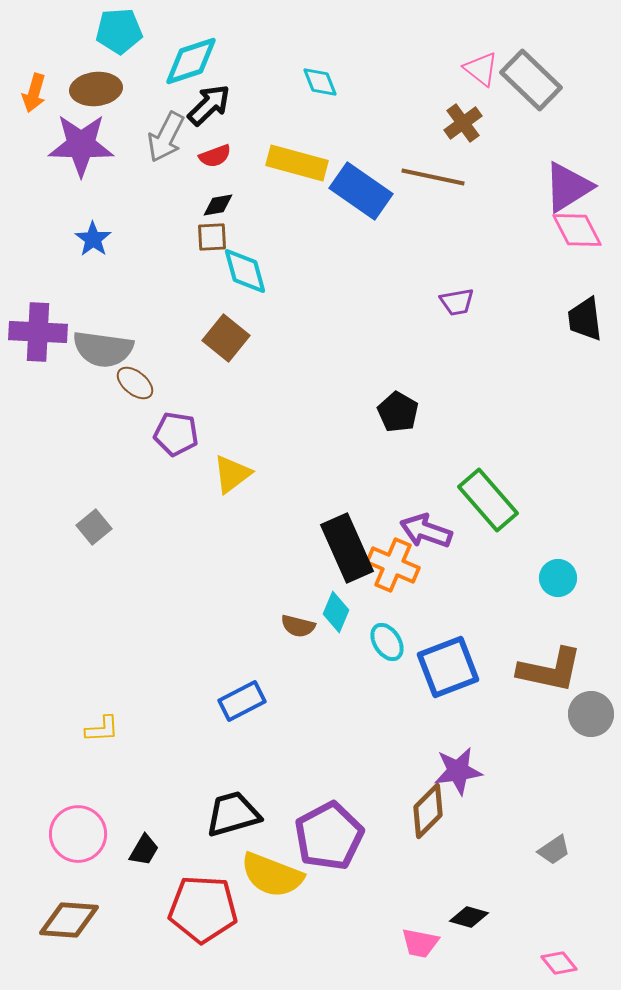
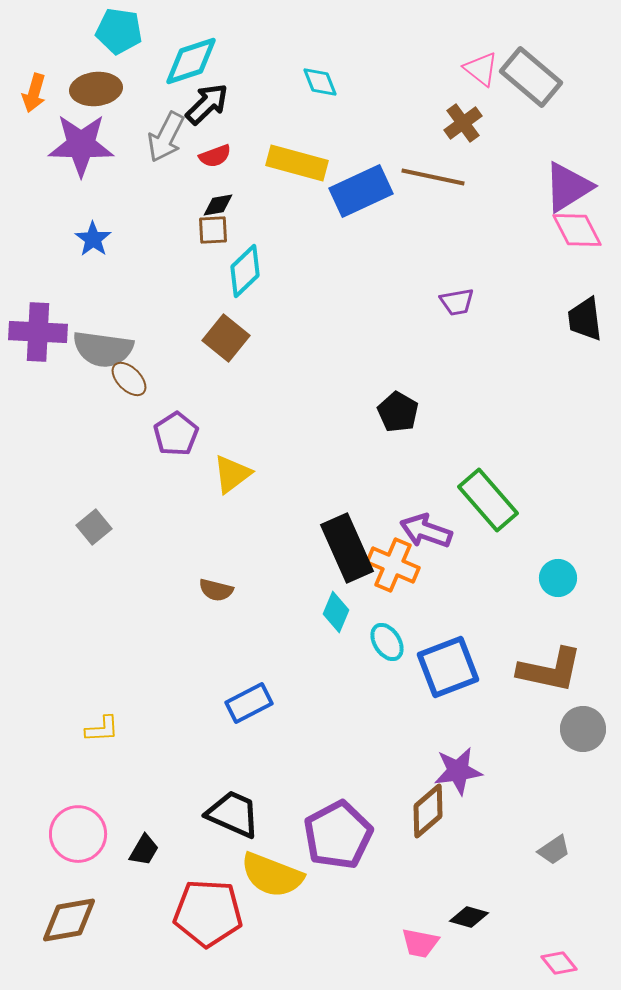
cyan pentagon at (119, 31): rotated 12 degrees clockwise
gray rectangle at (531, 80): moved 3 px up; rotated 4 degrees counterclockwise
black arrow at (209, 105): moved 2 px left, 1 px up
blue rectangle at (361, 191): rotated 60 degrees counterclockwise
brown square at (212, 237): moved 1 px right, 7 px up
cyan diamond at (245, 271): rotated 62 degrees clockwise
brown ellipse at (135, 383): moved 6 px left, 4 px up; rotated 6 degrees clockwise
purple pentagon at (176, 434): rotated 30 degrees clockwise
brown semicircle at (298, 626): moved 82 px left, 36 px up
blue rectangle at (242, 701): moved 7 px right, 2 px down
gray circle at (591, 714): moved 8 px left, 15 px down
brown diamond at (428, 811): rotated 4 degrees clockwise
black trapezoid at (233, 814): rotated 40 degrees clockwise
purple pentagon at (329, 836): moved 9 px right, 1 px up
red pentagon at (203, 909): moved 5 px right, 4 px down
brown diamond at (69, 920): rotated 14 degrees counterclockwise
